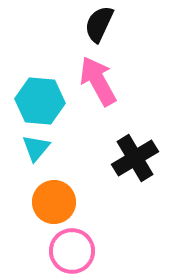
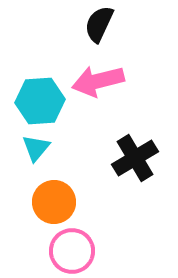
pink arrow: rotated 75 degrees counterclockwise
cyan hexagon: rotated 9 degrees counterclockwise
